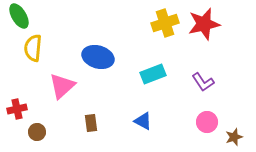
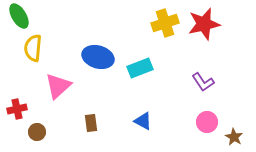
cyan rectangle: moved 13 px left, 6 px up
pink triangle: moved 4 px left
brown star: rotated 24 degrees counterclockwise
